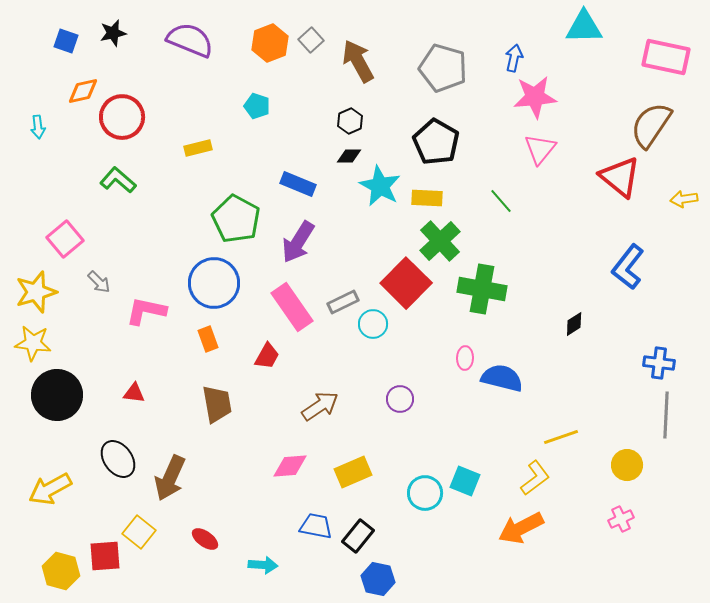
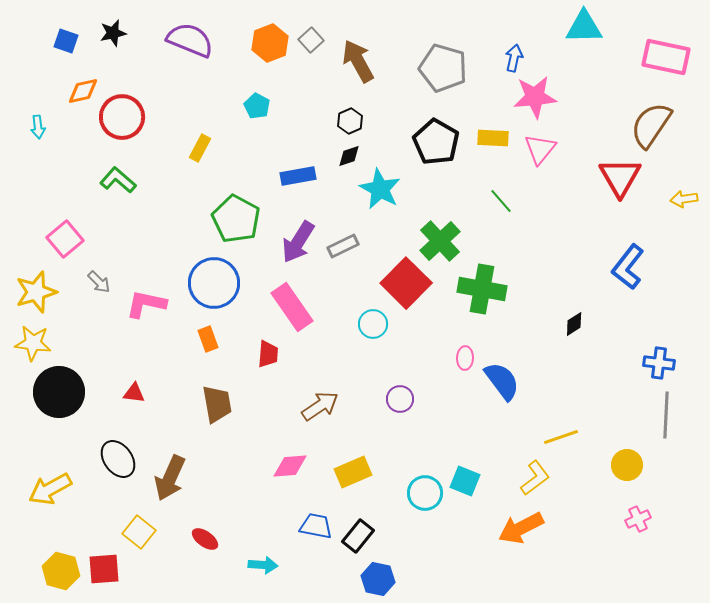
cyan pentagon at (257, 106): rotated 10 degrees clockwise
yellow rectangle at (198, 148): moved 2 px right; rotated 48 degrees counterclockwise
black diamond at (349, 156): rotated 20 degrees counterclockwise
red triangle at (620, 177): rotated 21 degrees clockwise
blue rectangle at (298, 184): moved 8 px up; rotated 32 degrees counterclockwise
cyan star at (380, 186): moved 3 px down
yellow rectangle at (427, 198): moved 66 px right, 60 px up
gray rectangle at (343, 302): moved 56 px up
pink L-shape at (146, 311): moved 7 px up
red trapezoid at (267, 356): moved 1 px right, 2 px up; rotated 24 degrees counterclockwise
blue semicircle at (502, 378): moved 3 px down; rotated 39 degrees clockwise
black circle at (57, 395): moved 2 px right, 3 px up
pink cross at (621, 519): moved 17 px right
red square at (105, 556): moved 1 px left, 13 px down
